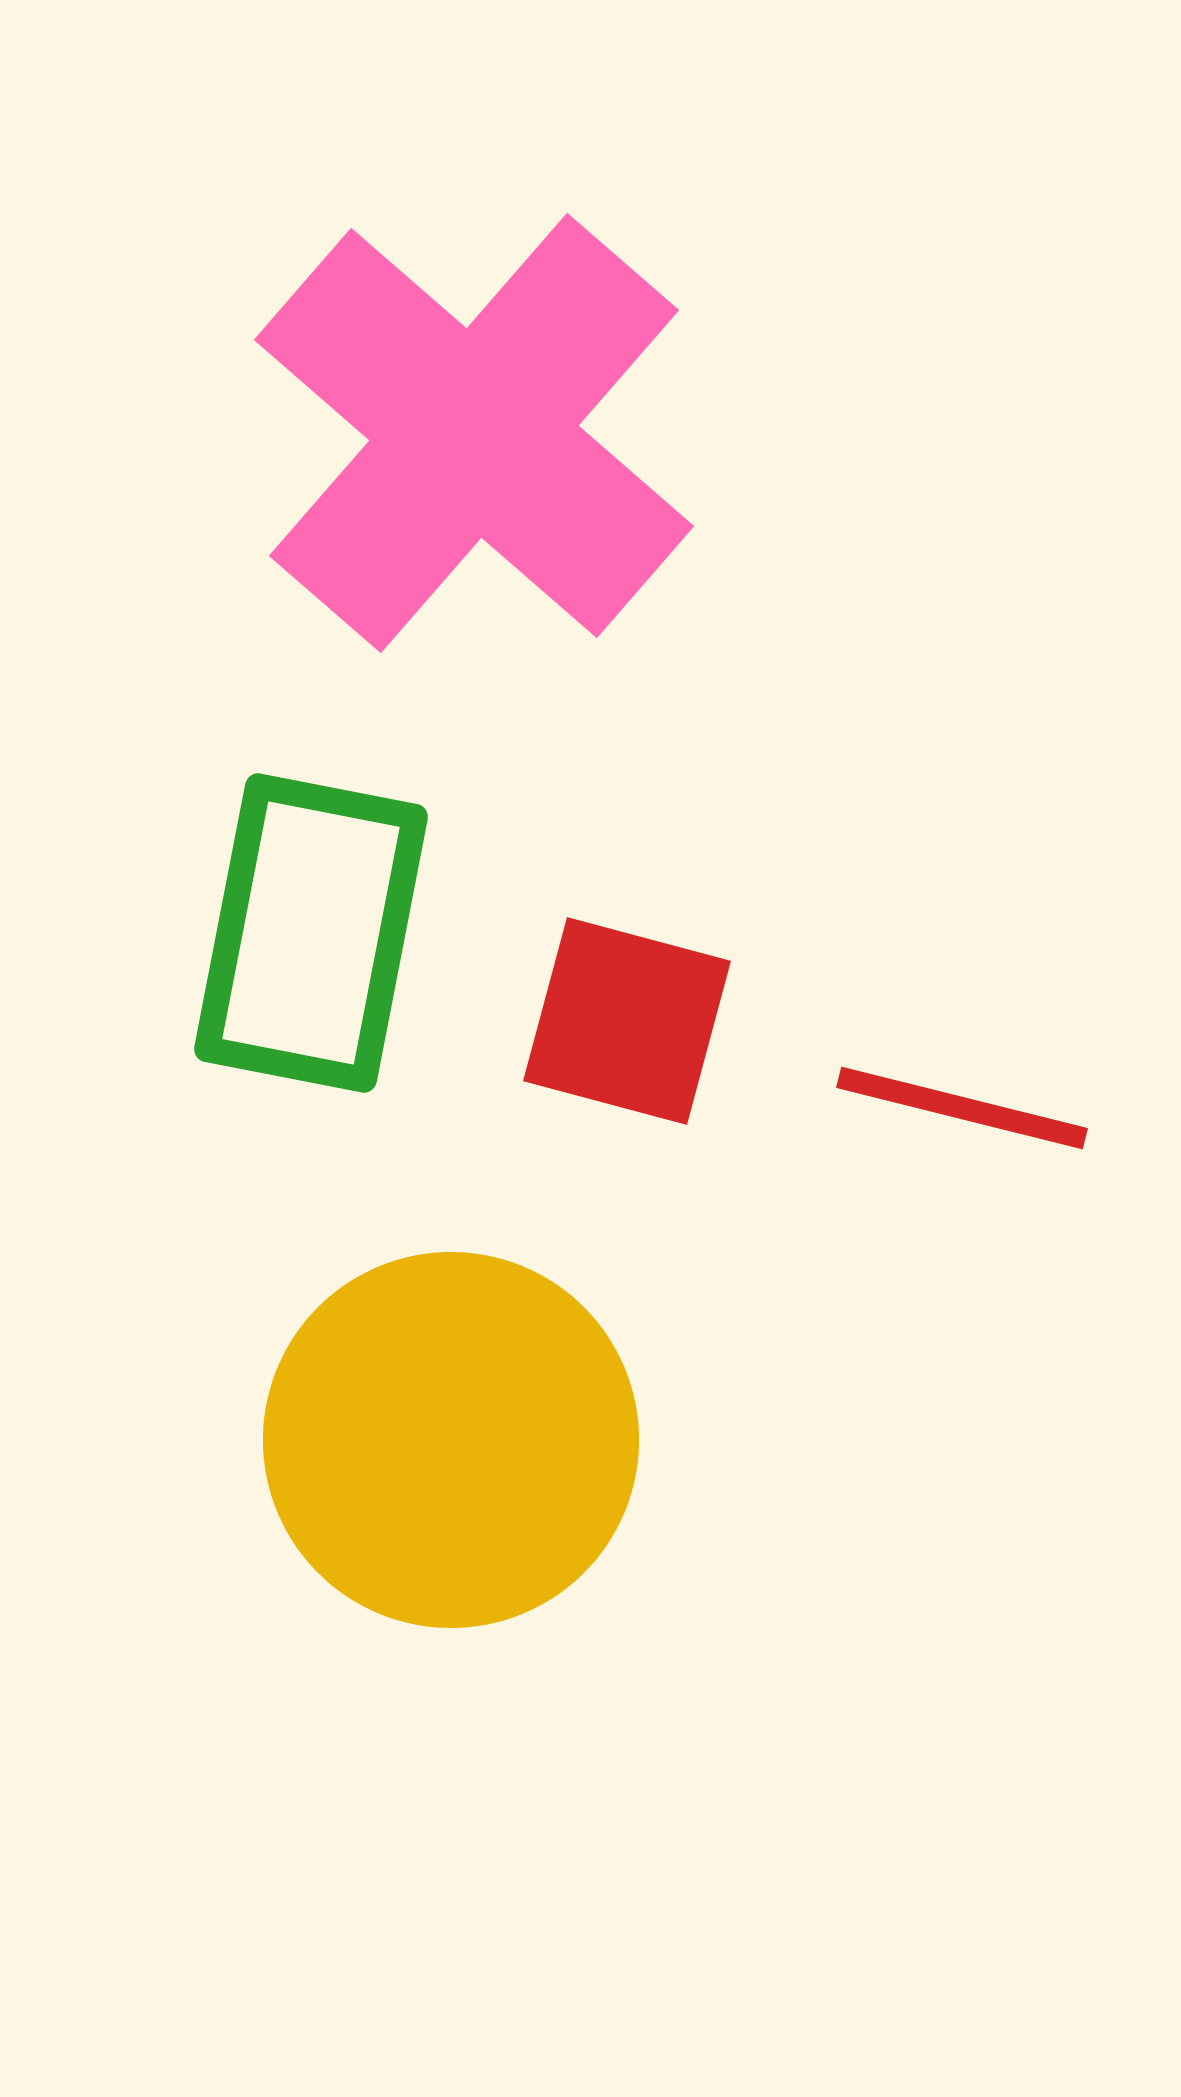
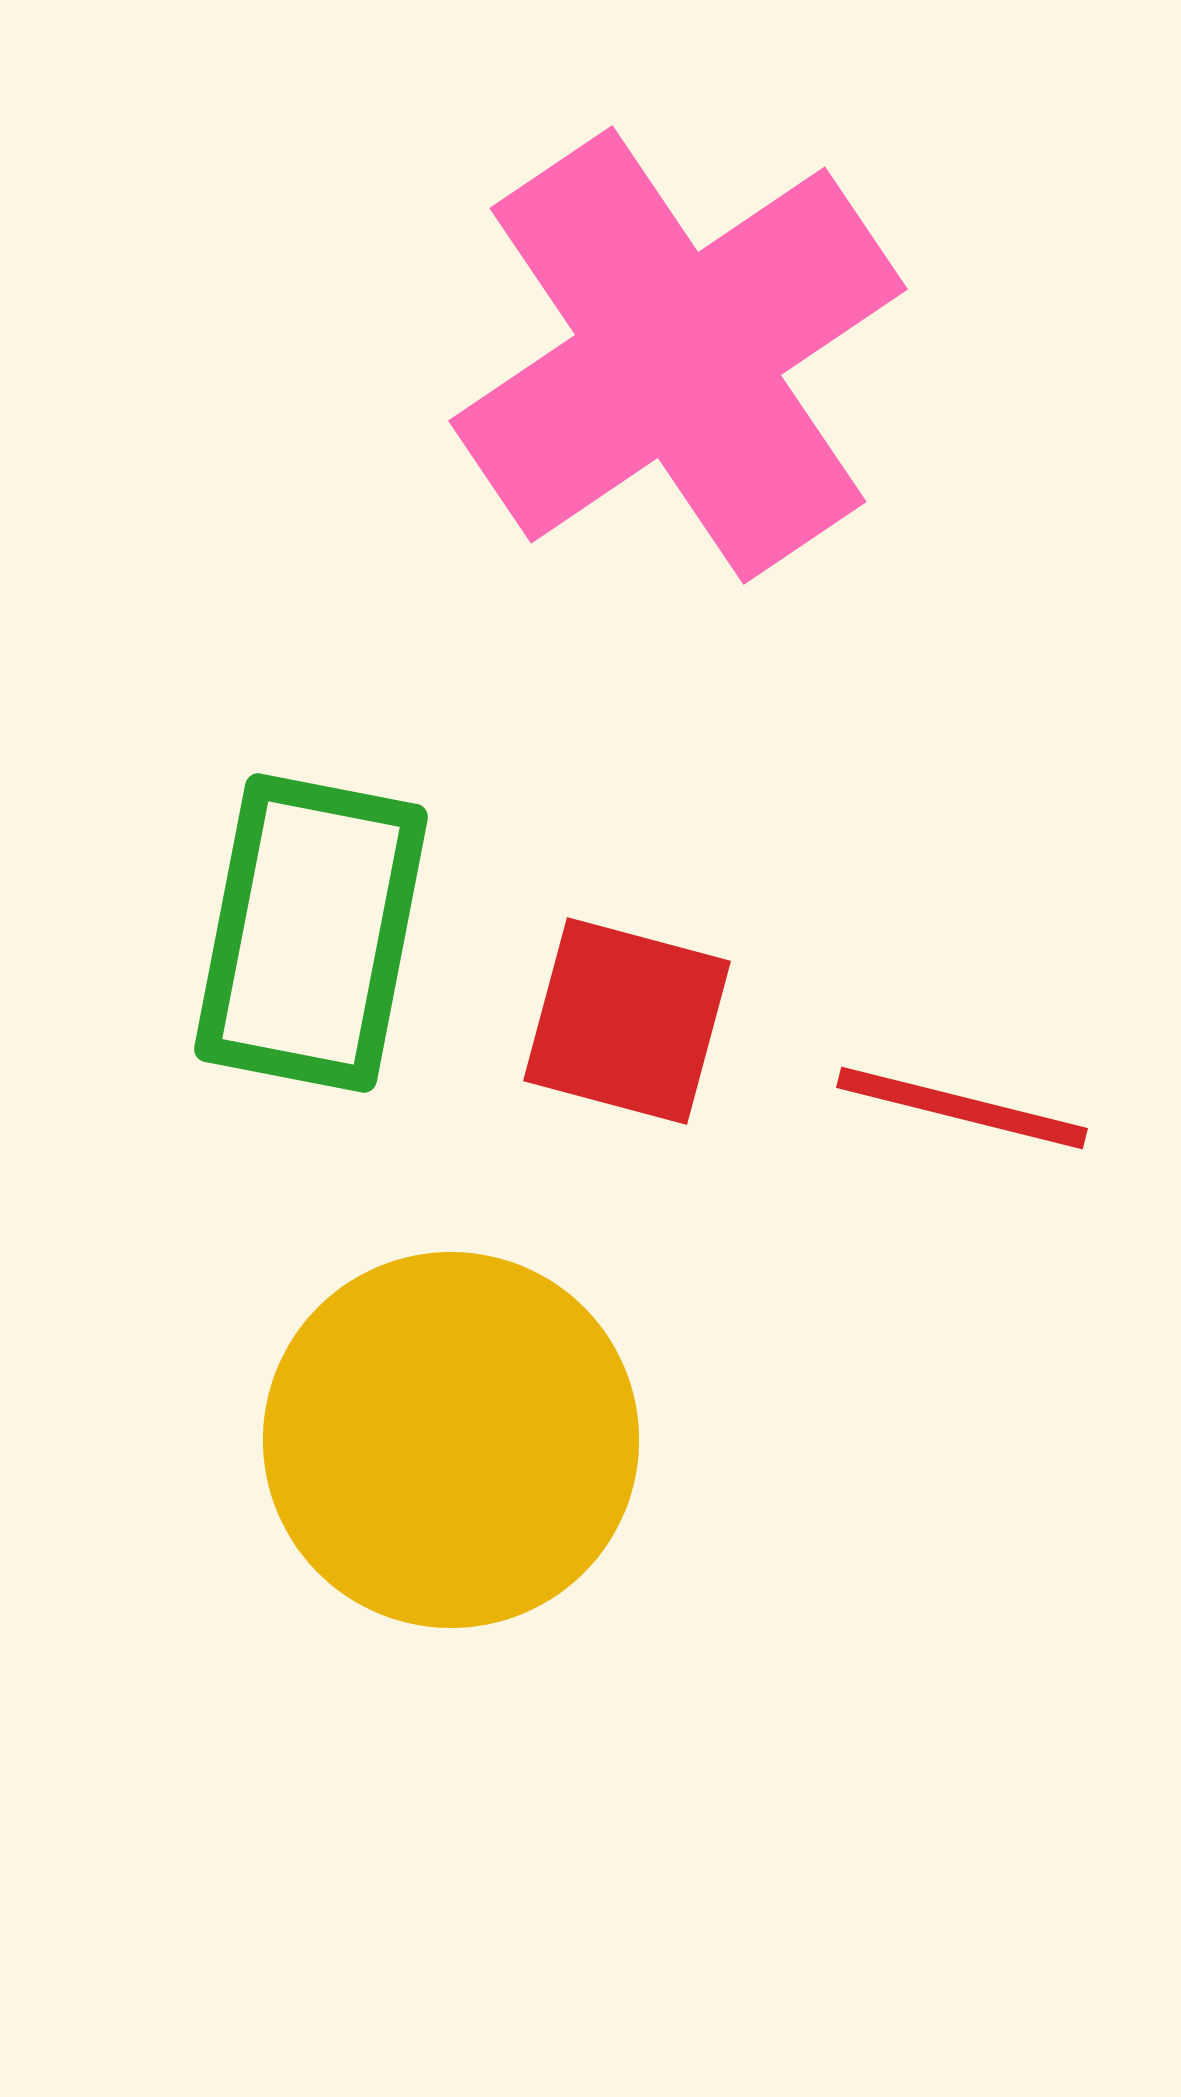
pink cross: moved 204 px right, 78 px up; rotated 15 degrees clockwise
